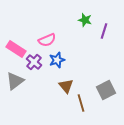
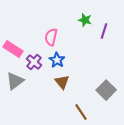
pink semicircle: moved 4 px right, 3 px up; rotated 126 degrees clockwise
pink rectangle: moved 3 px left
blue star: rotated 21 degrees counterclockwise
brown triangle: moved 4 px left, 4 px up
gray square: rotated 18 degrees counterclockwise
brown line: moved 9 px down; rotated 18 degrees counterclockwise
